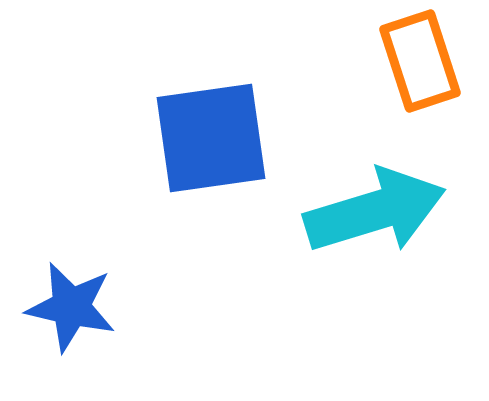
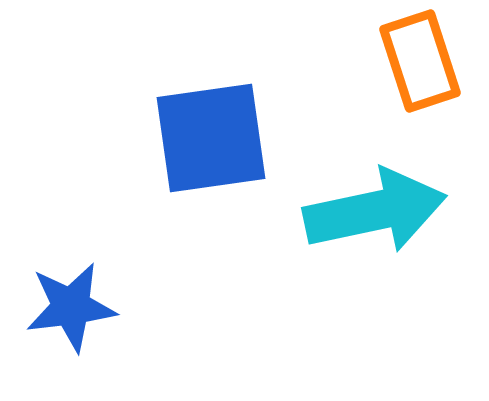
cyan arrow: rotated 5 degrees clockwise
blue star: rotated 20 degrees counterclockwise
